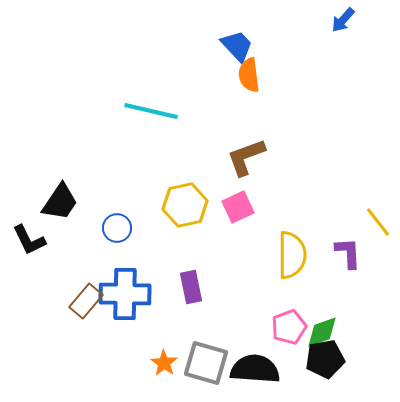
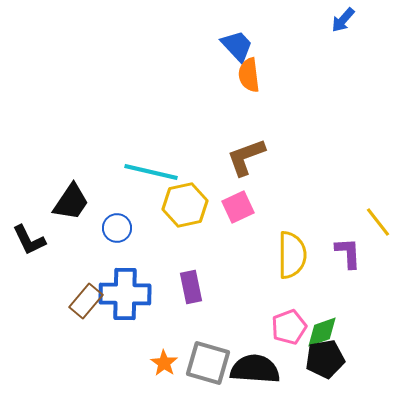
cyan line: moved 61 px down
black trapezoid: moved 11 px right
gray square: moved 2 px right
